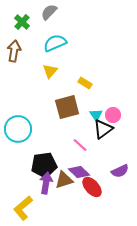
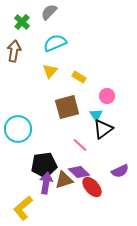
yellow rectangle: moved 6 px left, 6 px up
pink circle: moved 6 px left, 19 px up
